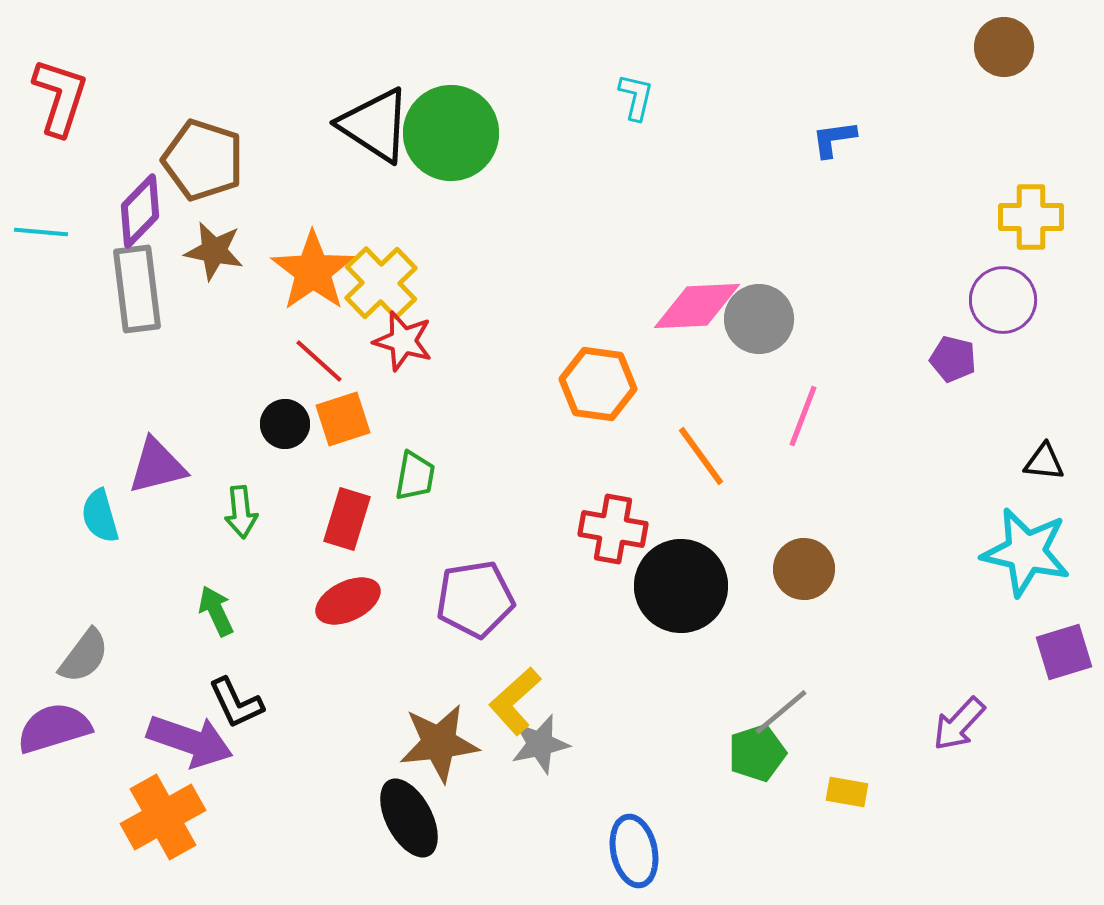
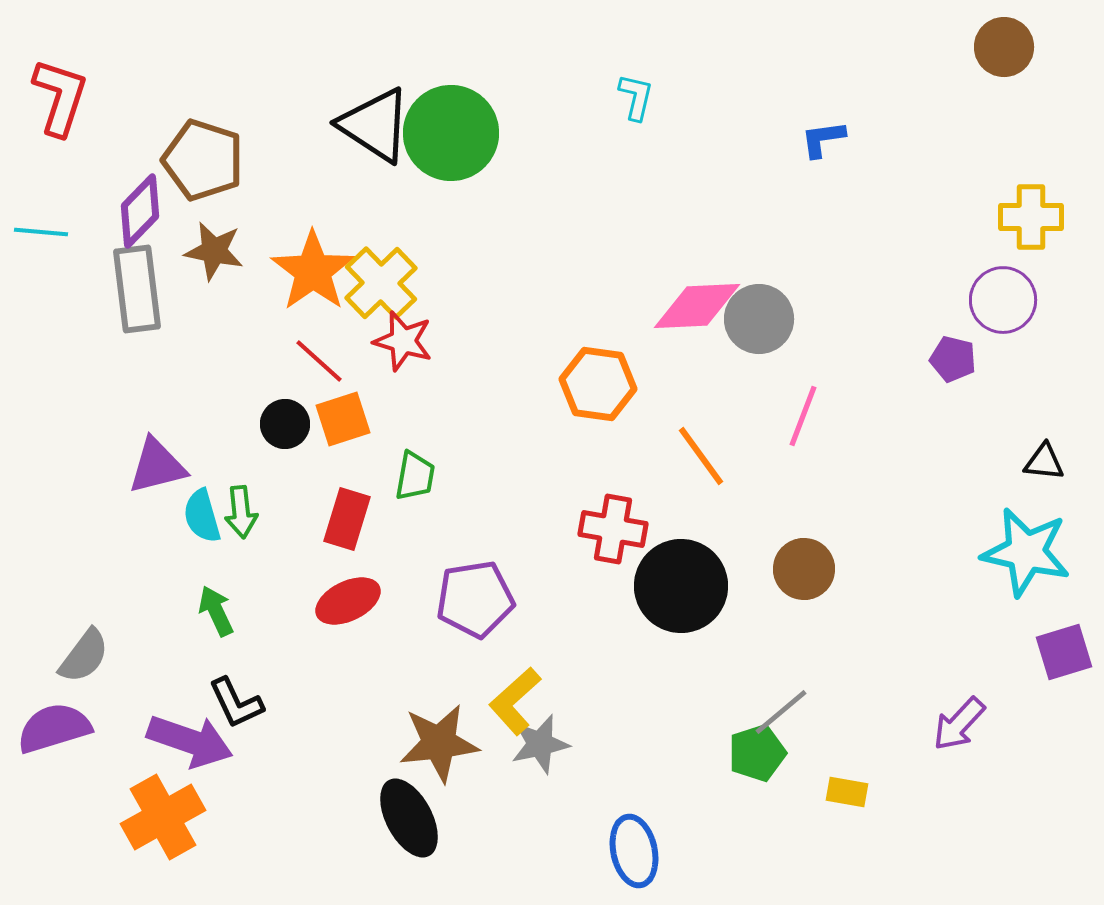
blue L-shape at (834, 139): moved 11 px left
cyan semicircle at (100, 516): moved 102 px right
